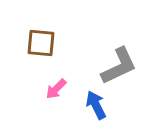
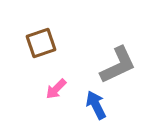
brown square: rotated 24 degrees counterclockwise
gray L-shape: moved 1 px left, 1 px up
